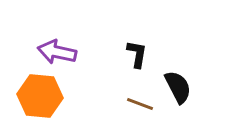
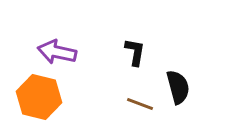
black L-shape: moved 2 px left, 2 px up
black semicircle: rotated 12 degrees clockwise
orange hexagon: moved 1 px left, 1 px down; rotated 9 degrees clockwise
